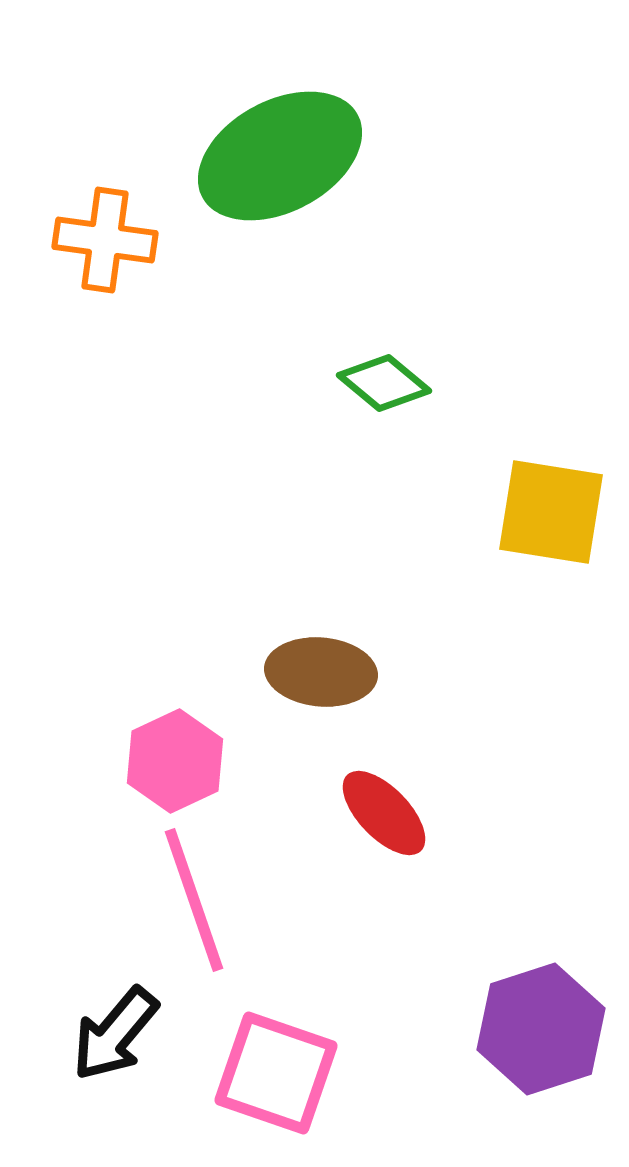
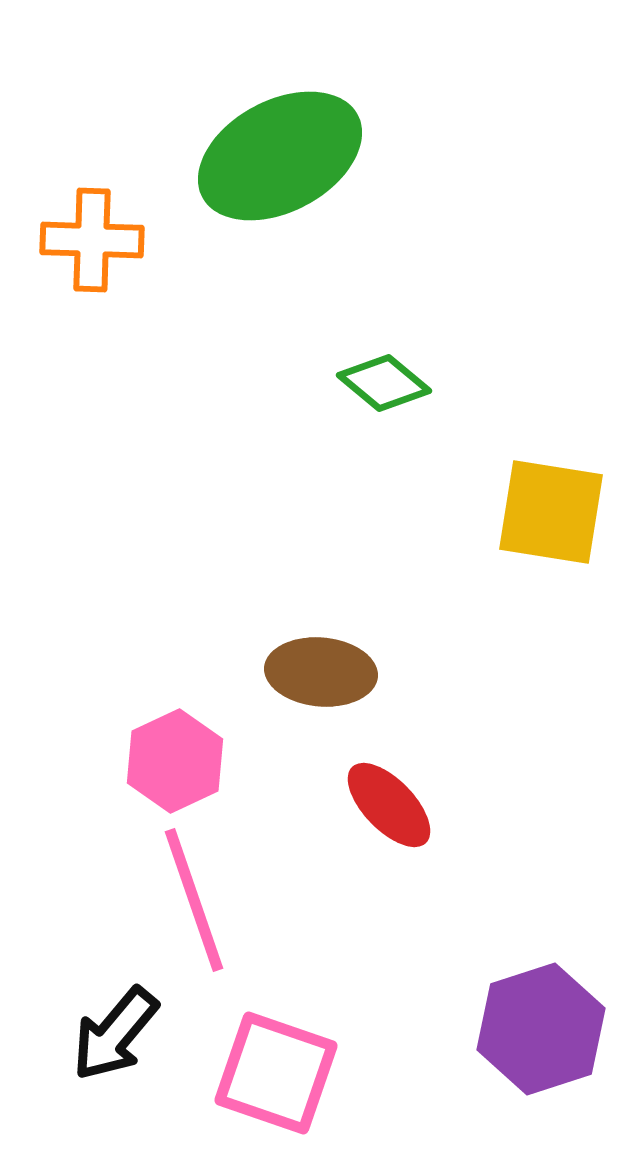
orange cross: moved 13 px left; rotated 6 degrees counterclockwise
red ellipse: moved 5 px right, 8 px up
